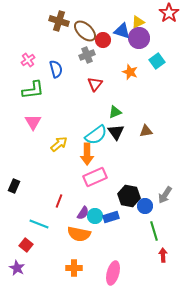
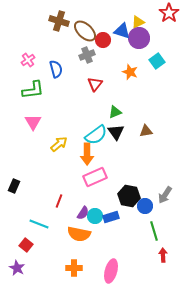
pink ellipse: moved 2 px left, 2 px up
